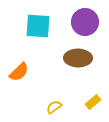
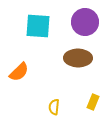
yellow rectangle: rotated 28 degrees counterclockwise
yellow semicircle: rotated 49 degrees counterclockwise
